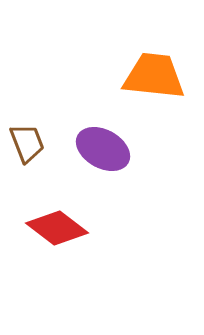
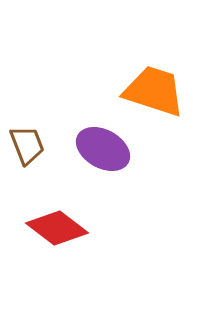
orange trapezoid: moved 15 px down; rotated 12 degrees clockwise
brown trapezoid: moved 2 px down
